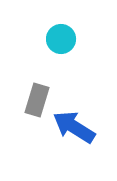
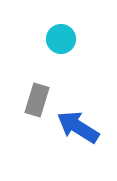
blue arrow: moved 4 px right
